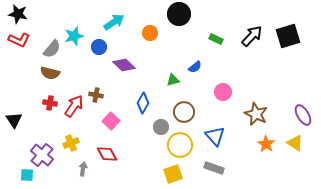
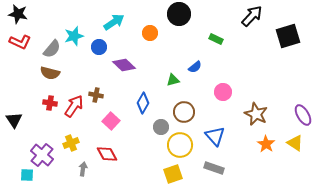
black arrow: moved 20 px up
red L-shape: moved 1 px right, 2 px down
